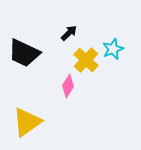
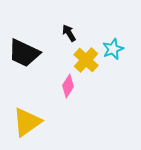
black arrow: rotated 78 degrees counterclockwise
